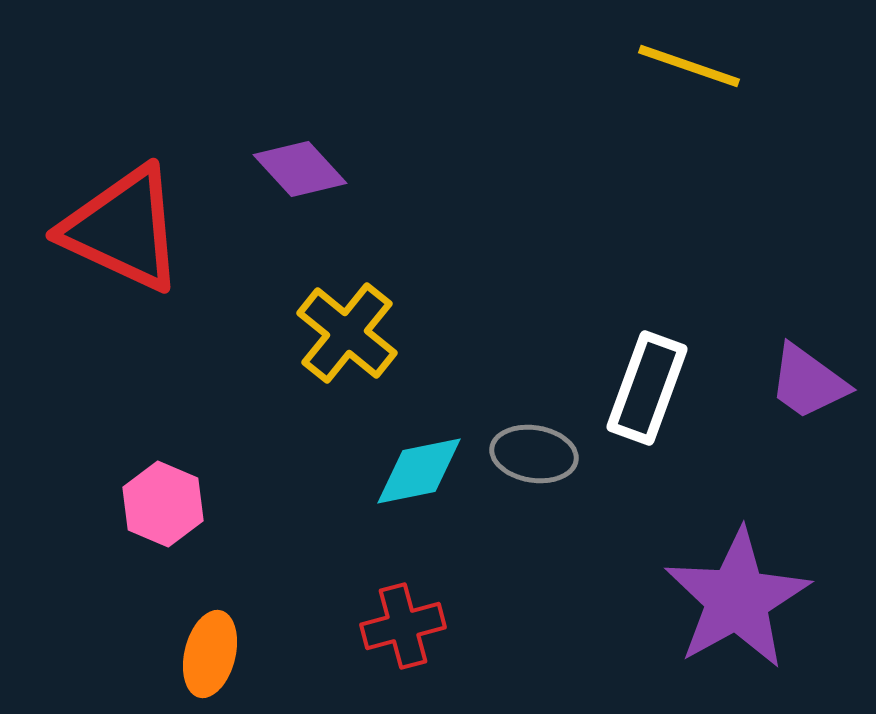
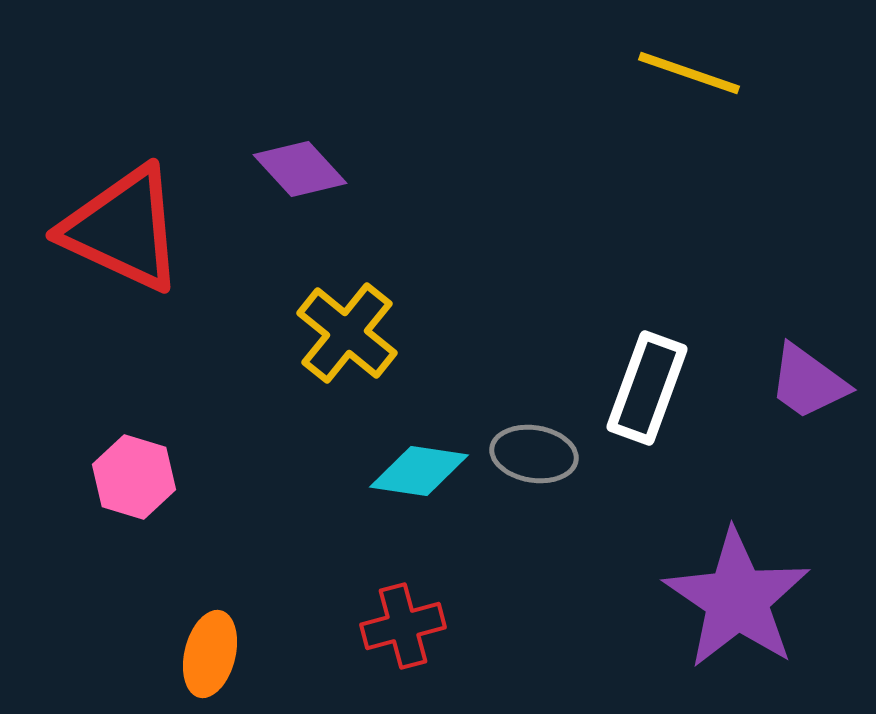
yellow line: moved 7 px down
cyan diamond: rotated 20 degrees clockwise
pink hexagon: moved 29 px left, 27 px up; rotated 6 degrees counterclockwise
purple star: rotated 9 degrees counterclockwise
